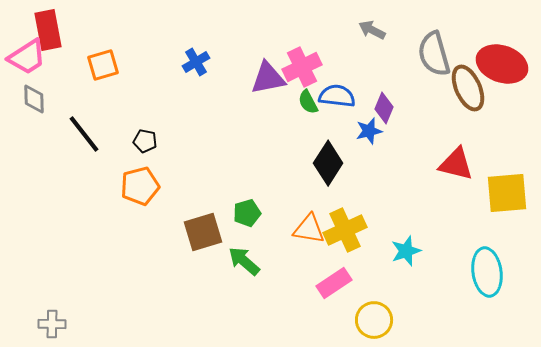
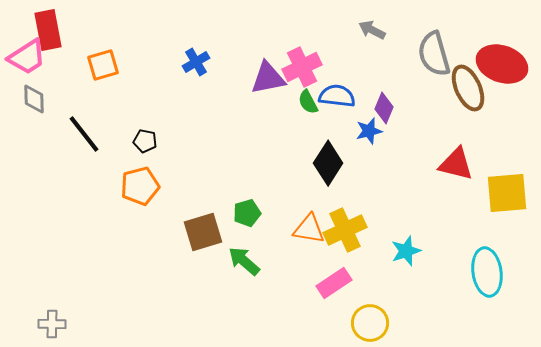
yellow circle: moved 4 px left, 3 px down
